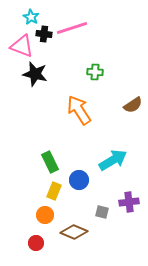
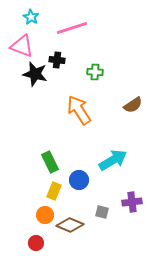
black cross: moved 13 px right, 26 px down
purple cross: moved 3 px right
brown diamond: moved 4 px left, 7 px up
